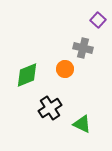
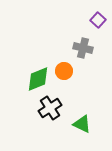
orange circle: moved 1 px left, 2 px down
green diamond: moved 11 px right, 4 px down
